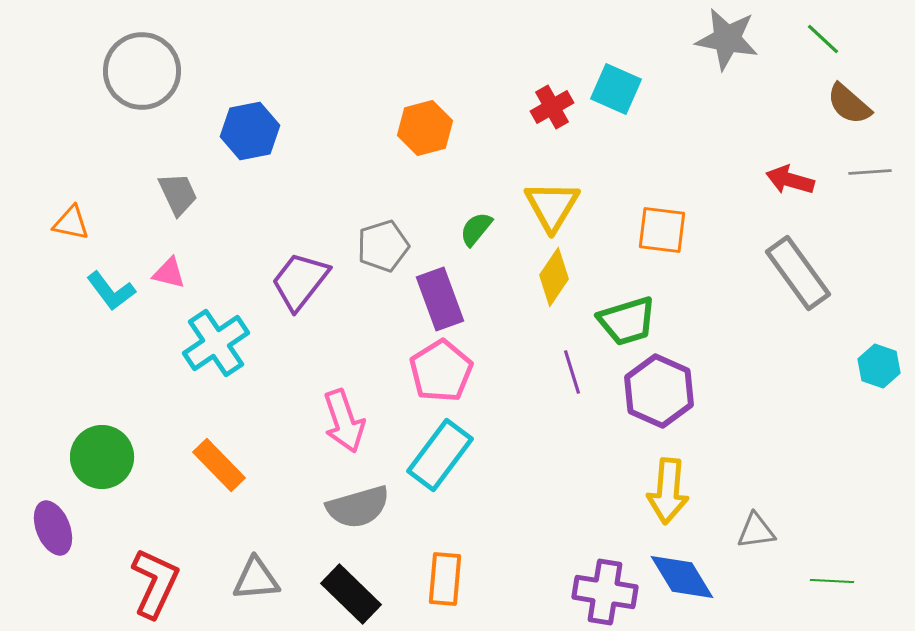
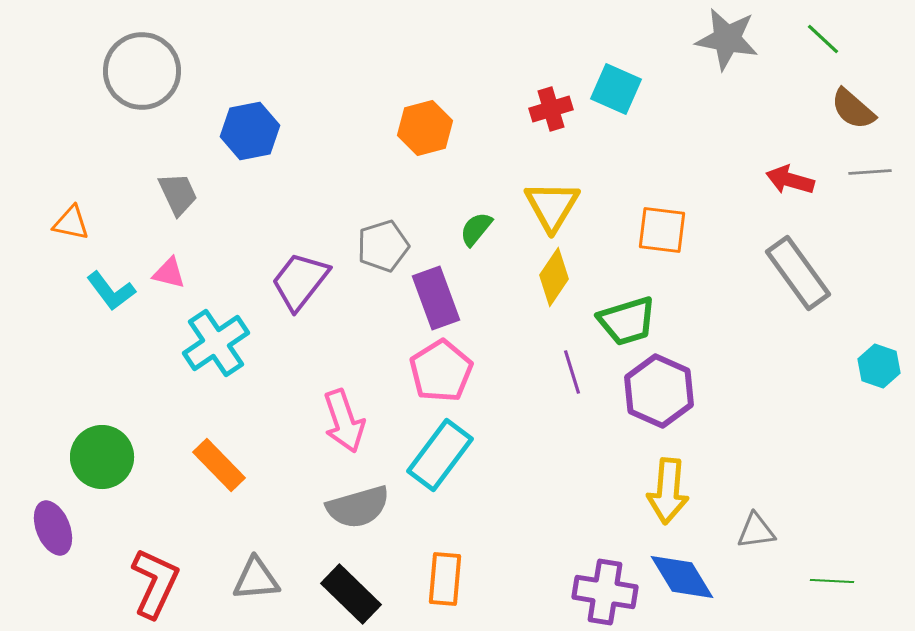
brown semicircle at (849, 104): moved 4 px right, 5 px down
red cross at (552, 107): moved 1 px left, 2 px down; rotated 12 degrees clockwise
purple rectangle at (440, 299): moved 4 px left, 1 px up
